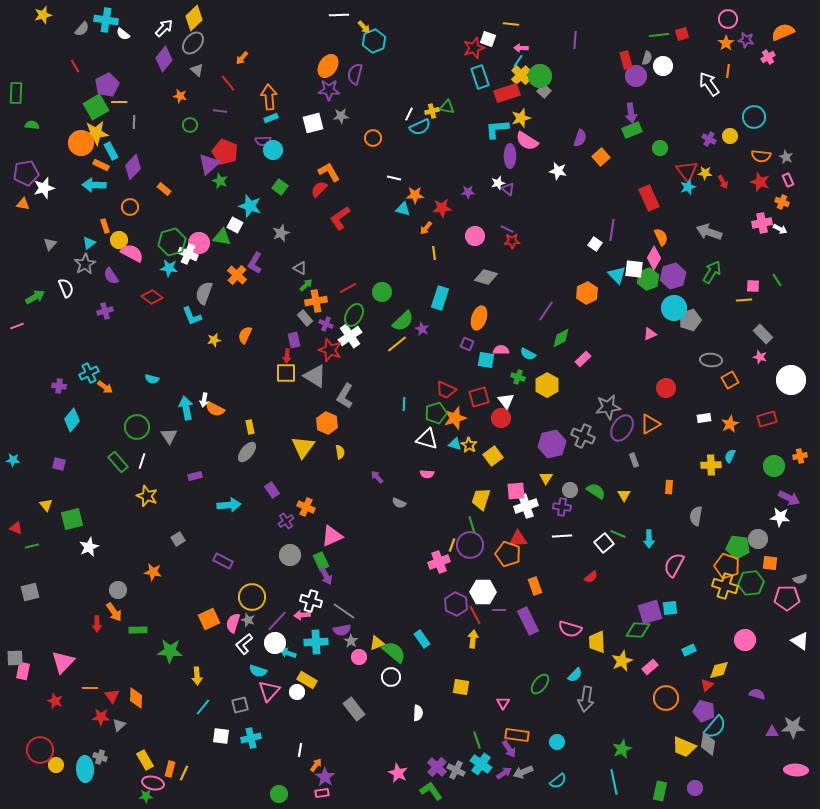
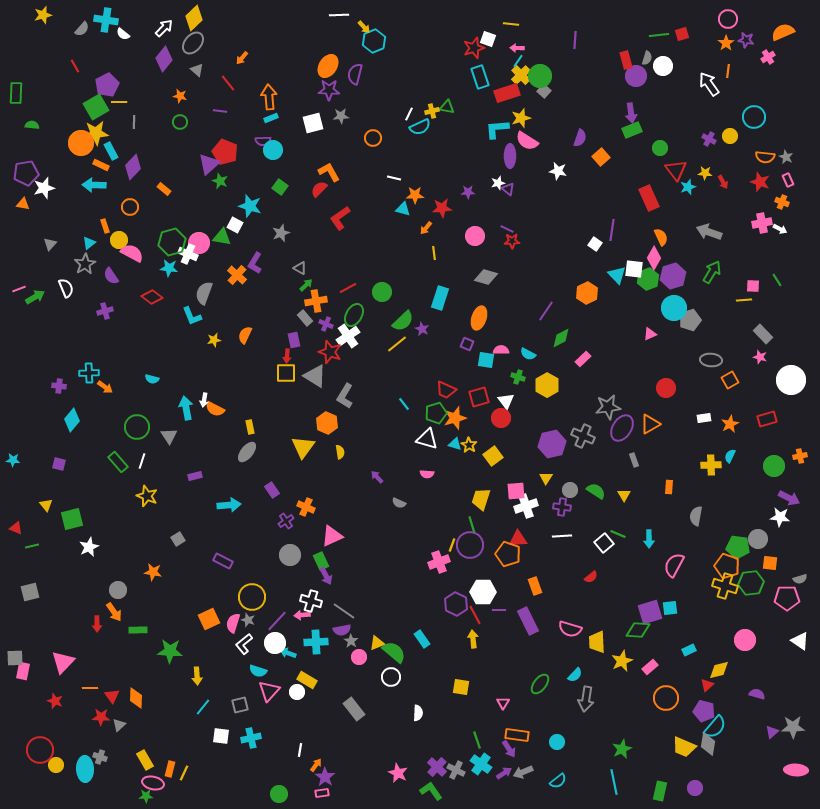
pink arrow at (521, 48): moved 4 px left
green circle at (190, 125): moved 10 px left, 3 px up
orange semicircle at (761, 156): moved 4 px right, 1 px down
red triangle at (687, 171): moved 11 px left, 1 px up
pink line at (17, 326): moved 2 px right, 37 px up
white cross at (350, 336): moved 2 px left
red star at (330, 350): moved 2 px down
cyan cross at (89, 373): rotated 24 degrees clockwise
cyan line at (404, 404): rotated 40 degrees counterclockwise
yellow arrow at (473, 639): rotated 12 degrees counterclockwise
purple triangle at (772, 732): rotated 40 degrees counterclockwise
